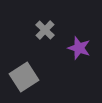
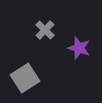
gray square: moved 1 px right, 1 px down
